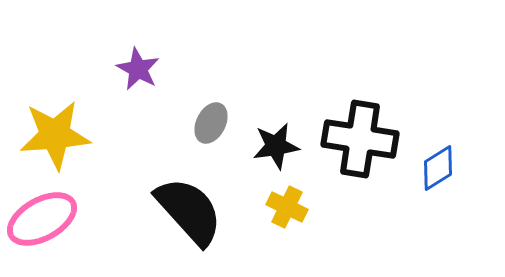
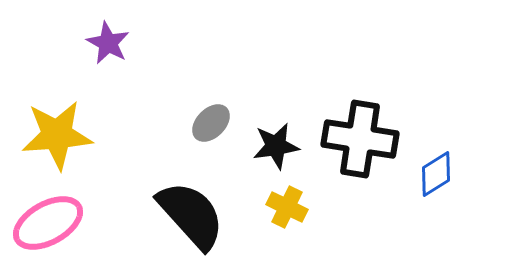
purple star: moved 30 px left, 26 px up
gray ellipse: rotated 18 degrees clockwise
yellow star: moved 2 px right
blue diamond: moved 2 px left, 6 px down
black semicircle: moved 2 px right, 4 px down
pink ellipse: moved 6 px right, 4 px down
